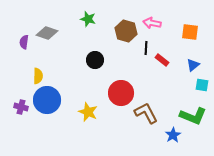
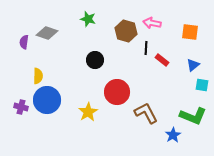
red circle: moved 4 px left, 1 px up
yellow star: rotated 18 degrees clockwise
